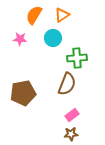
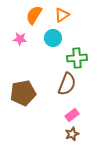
brown star: moved 1 px right; rotated 16 degrees counterclockwise
